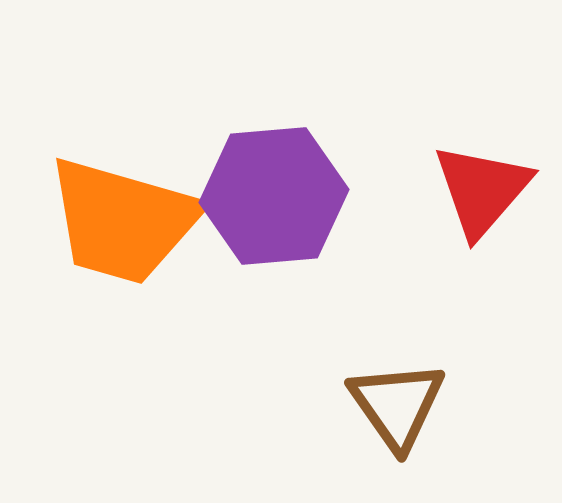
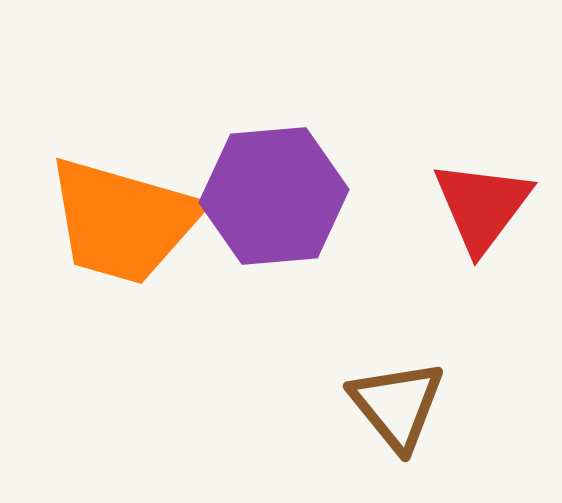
red triangle: moved 16 px down; rotated 4 degrees counterclockwise
brown triangle: rotated 4 degrees counterclockwise
